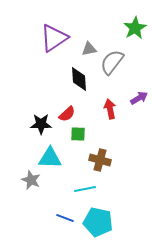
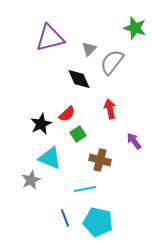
green star: rotated 25 degrees counterclockwise
purple triangle: moved 4 px left; rotated 20 degrees clockwise
gray triangle: rotated 35 degrees counterclockwise
black diamond: rotated 20 degrees counterclockwise
purple arrow: moved 5 px left, 43 px down; rotated 96 degrees counterclockwise
black star: rotated 25 degrees counterclockwise
green square: rotated 35 degrees counterclockwise
cyan triangle: rotated 20 degrees clockwise
gray star: rotated 24 degrees clockwise
blue line: rotated 48 degrees clockwise
